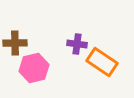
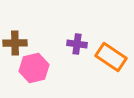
orange rectangle: moved 9 px right, 5 px up
